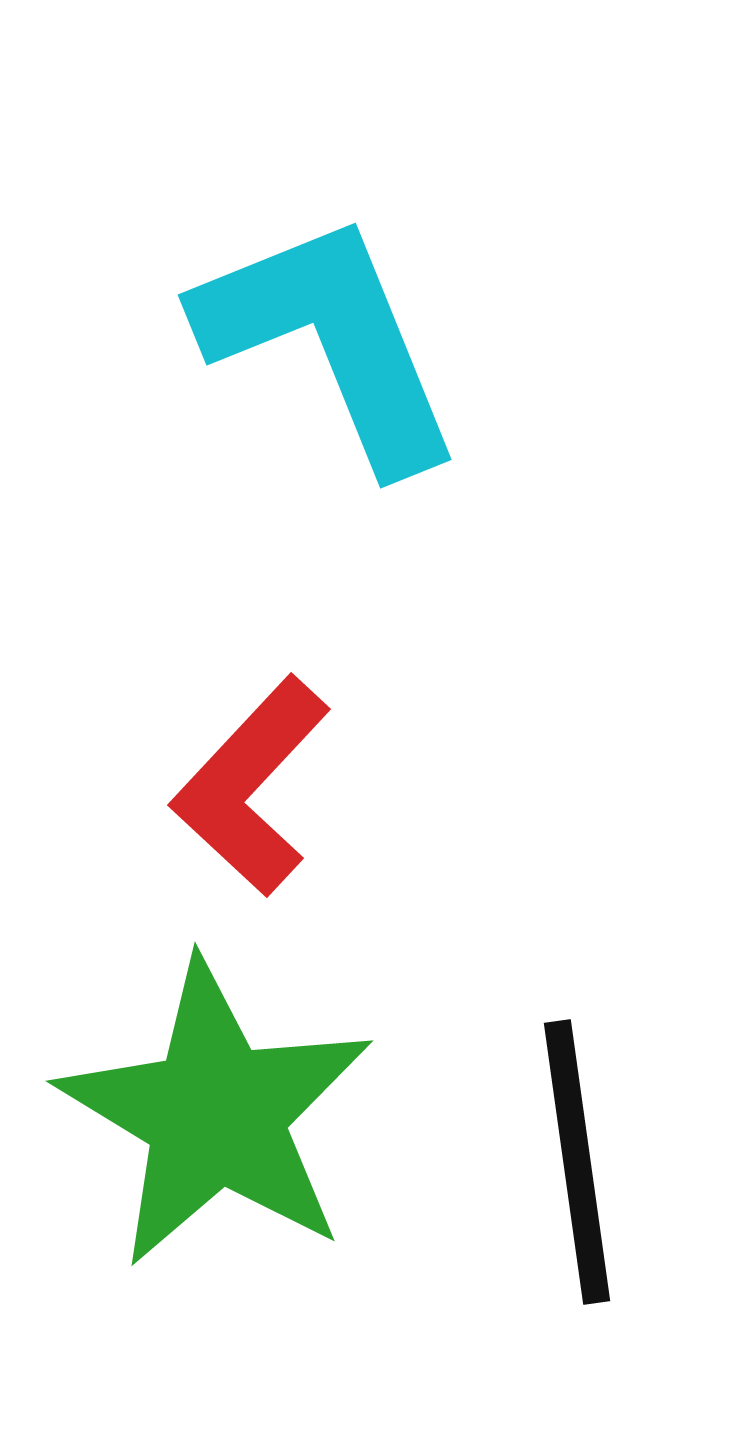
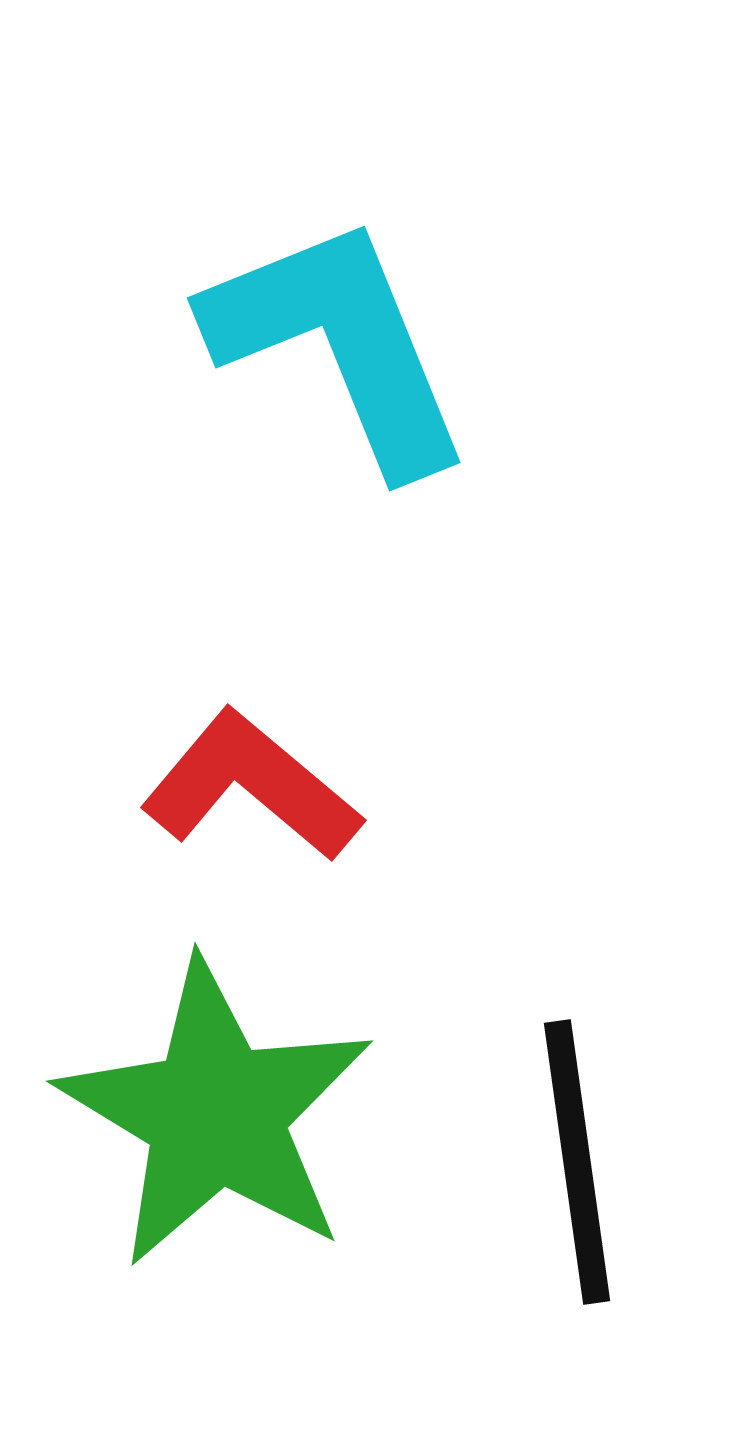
cyan L-shape: moved 9 px right, 3 px down
red L-shape: rotated 87 degrees clockwise
